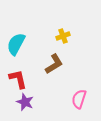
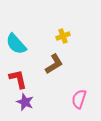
cyan semicircle: rotated 70 degrees counterclockwise
